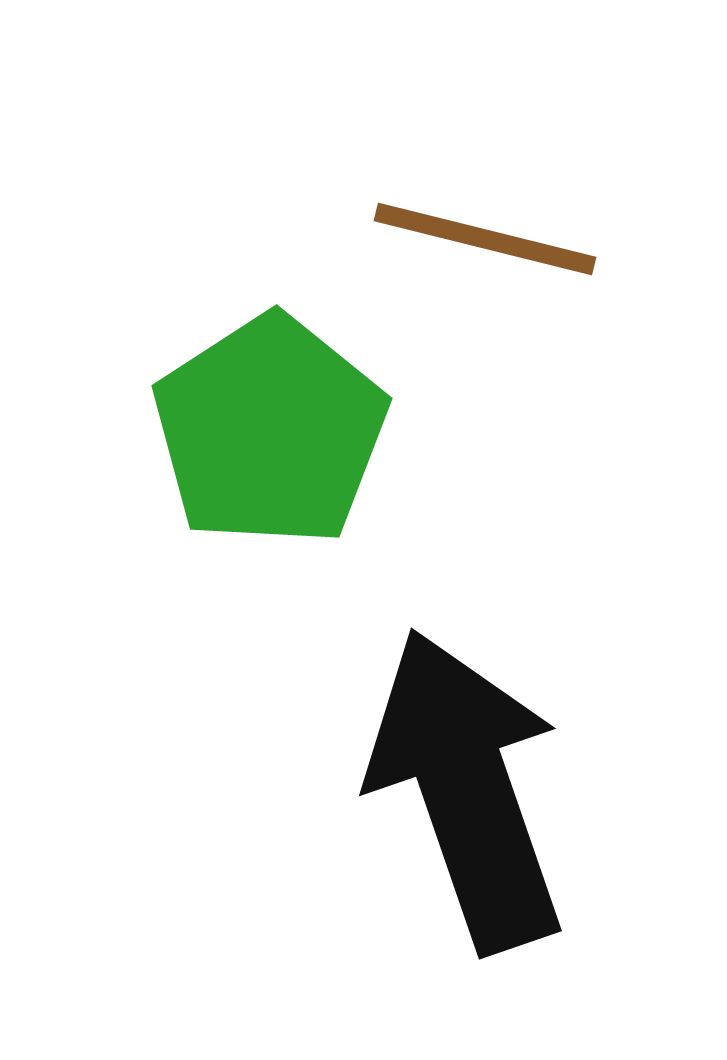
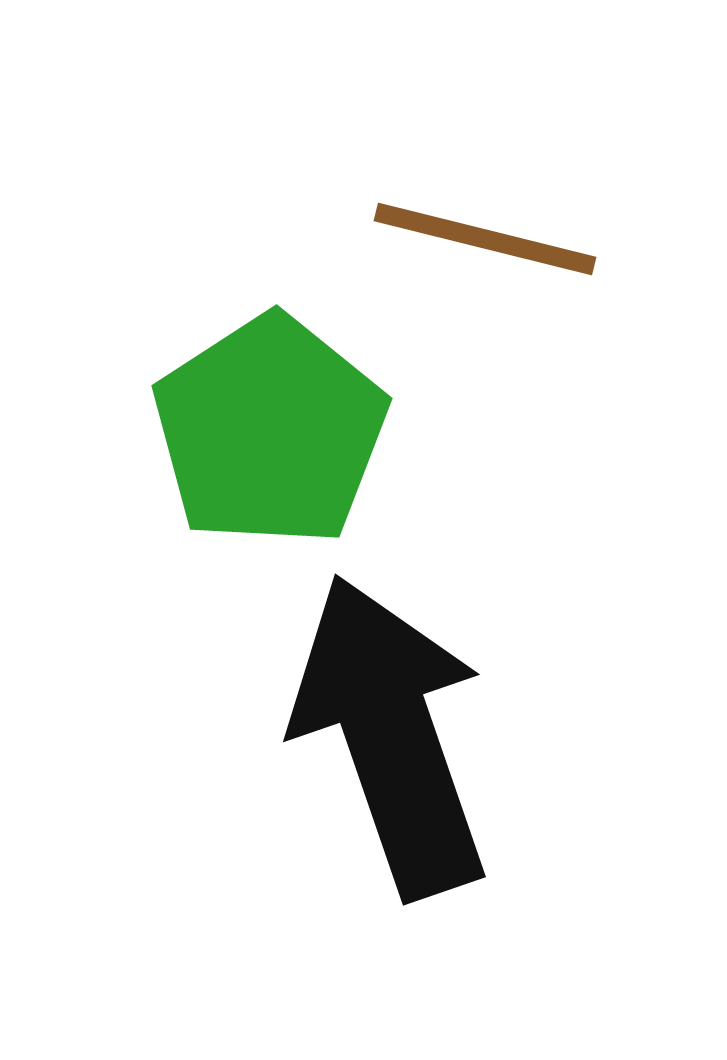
black arrow: moved 76 px left, 54 px up
